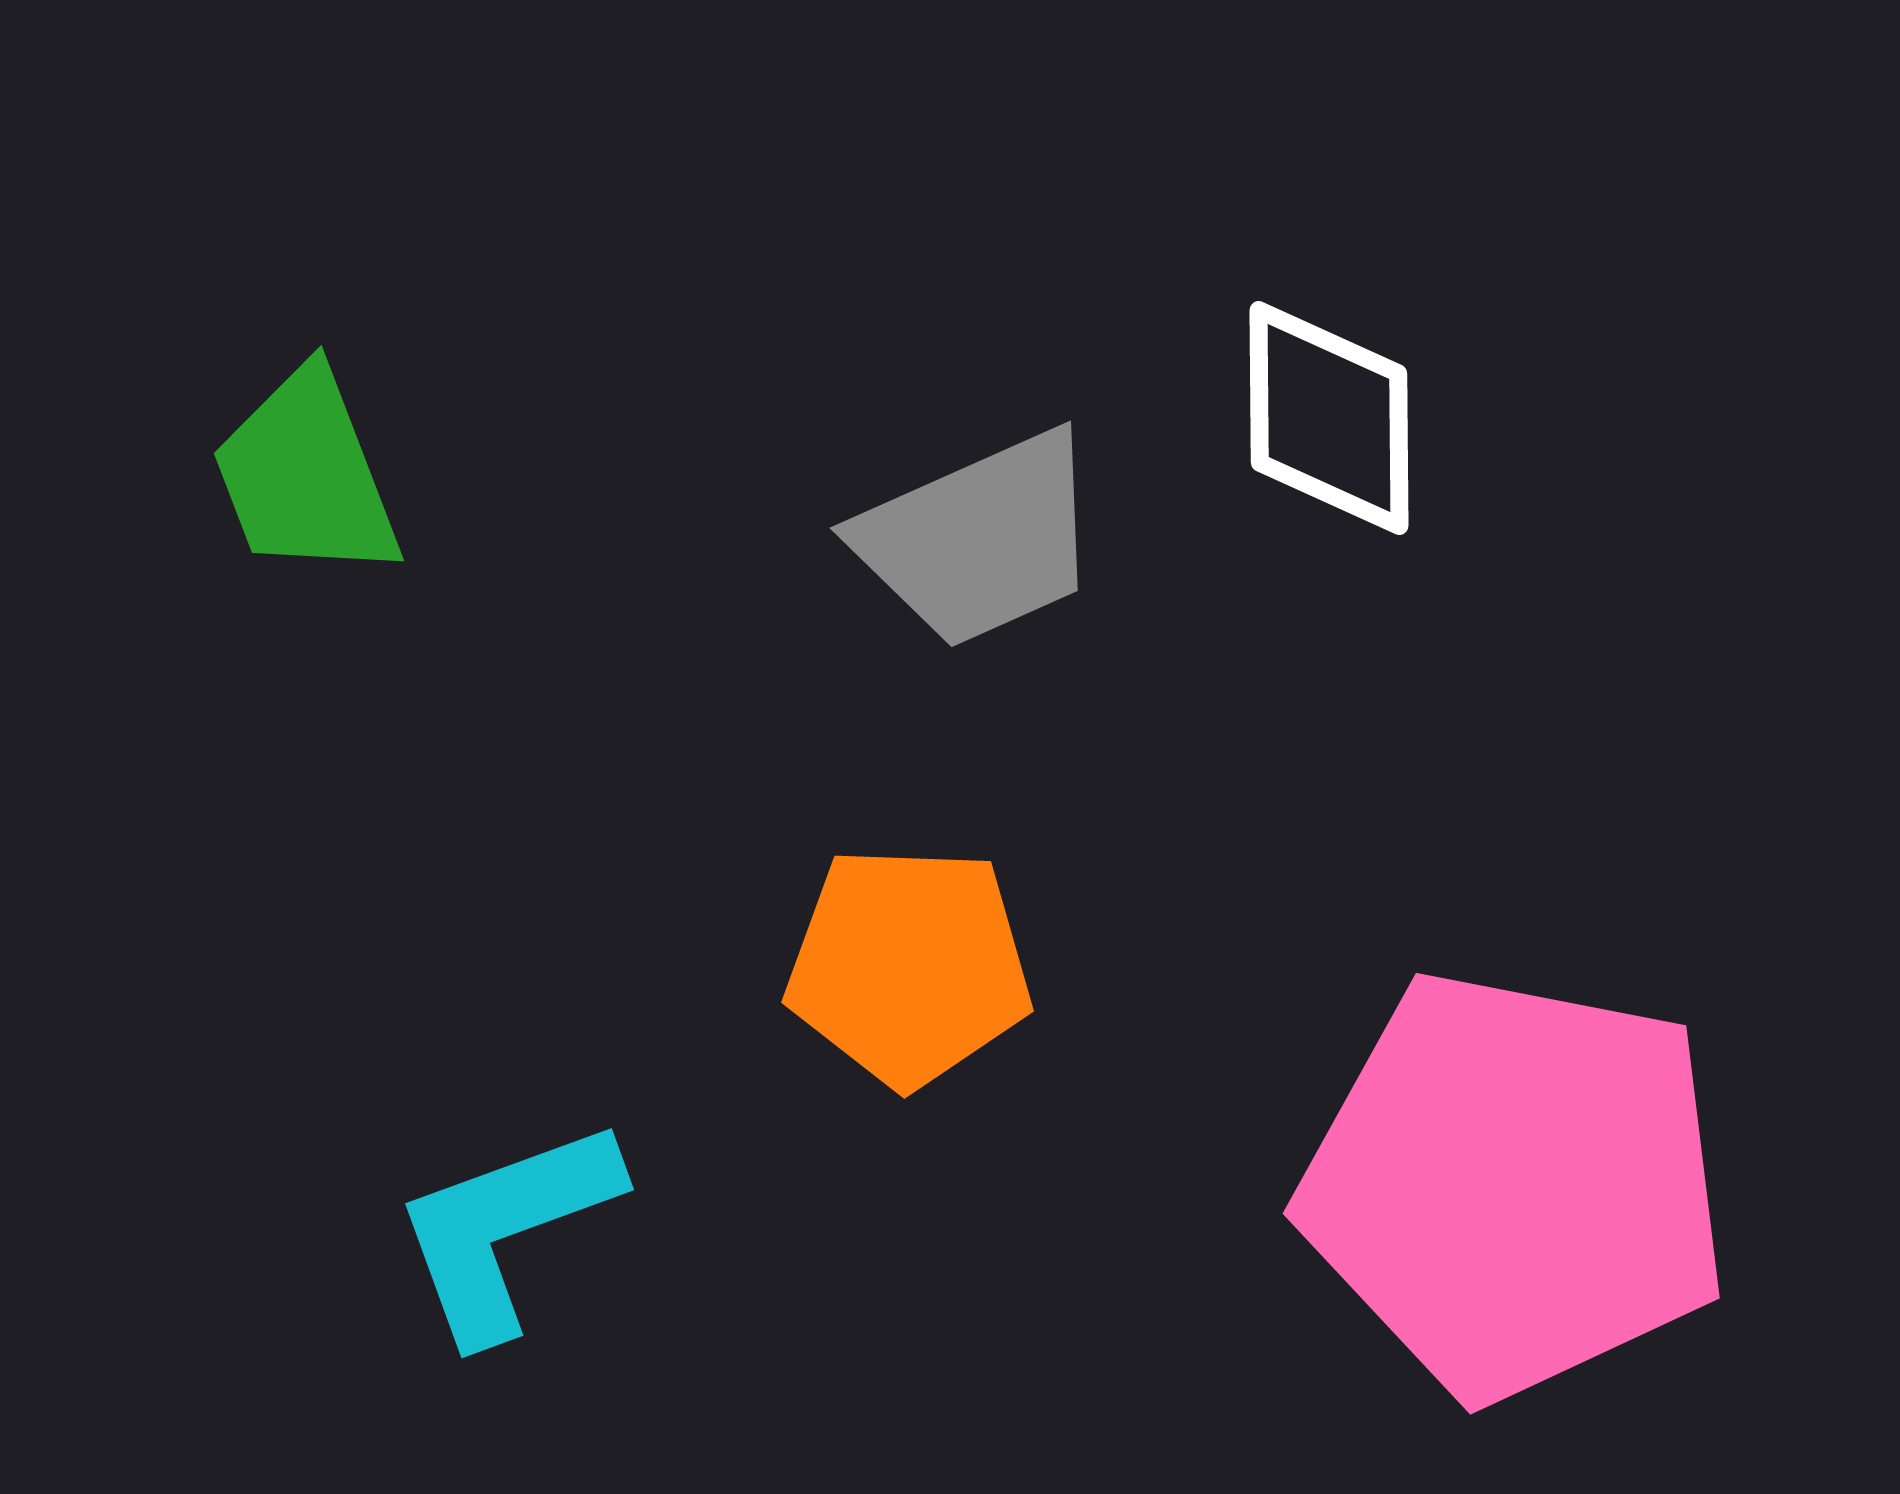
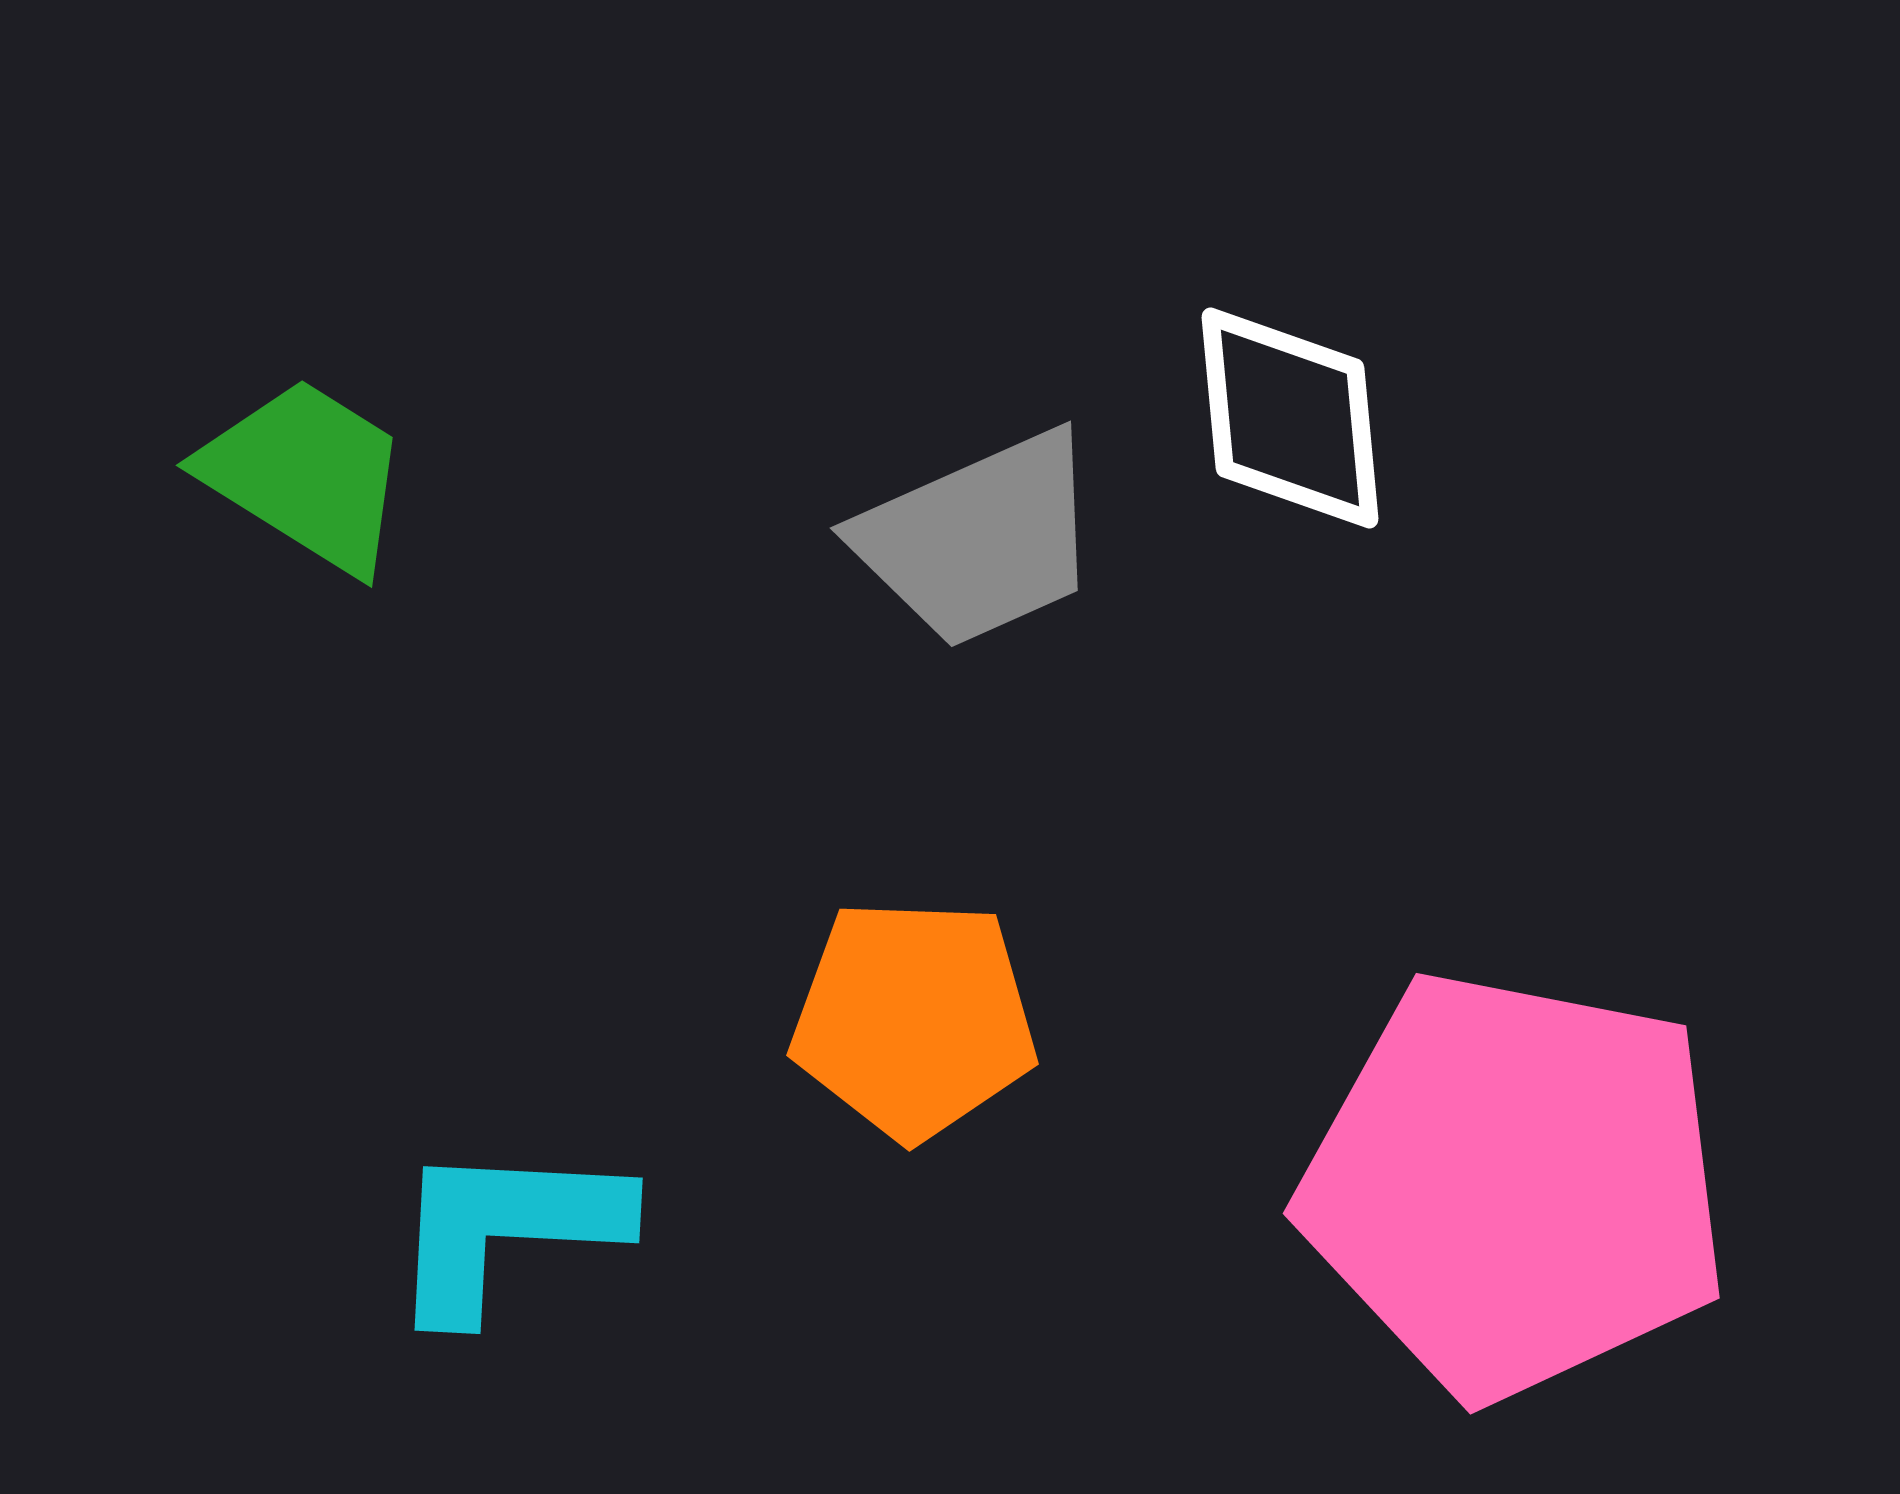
white diamond: moved 39 px left; rotated 5 degrees counterclockwise
green trapezoid: rotated 143 degrees clockwise
orange pentagon: moved 5 px right, 53 px down
cyan L-shape: rotated 23 degrees clockwise
